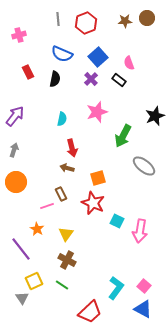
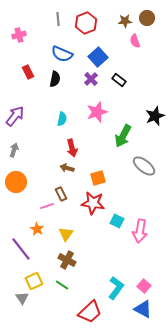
pink semicircle: moved 6 px right, 22 px up
red star: rotated 15 degrees counterclockwise
